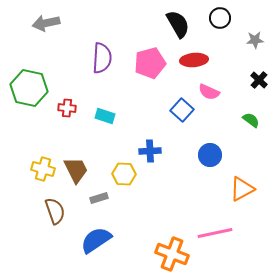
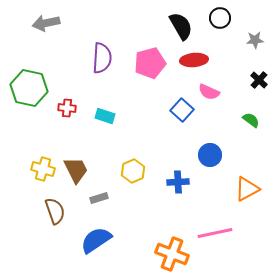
black semicircle: moved 3 px right, 2 px down
blue cross: moved 28 px right, 31 px down
yellow hexagon: moved 9 px right, 3 px up; rotated 25 degrees counterclockwise
orange triangle: moved 5 px right
